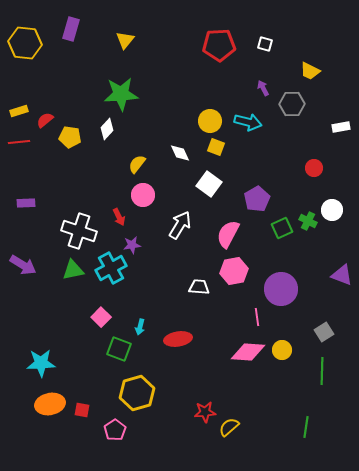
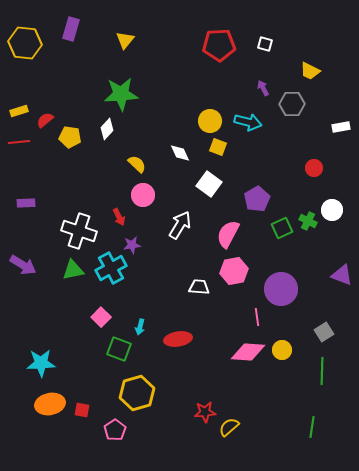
yellow square at (216, 147): moved 2 px right
yellow semicircle at (137, 164): rotated 96 degrees clockwise
green line at (306, 427): moved 6 px right
